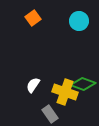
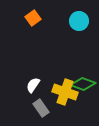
gray rectangle: moved 9 px left, 6 px up
